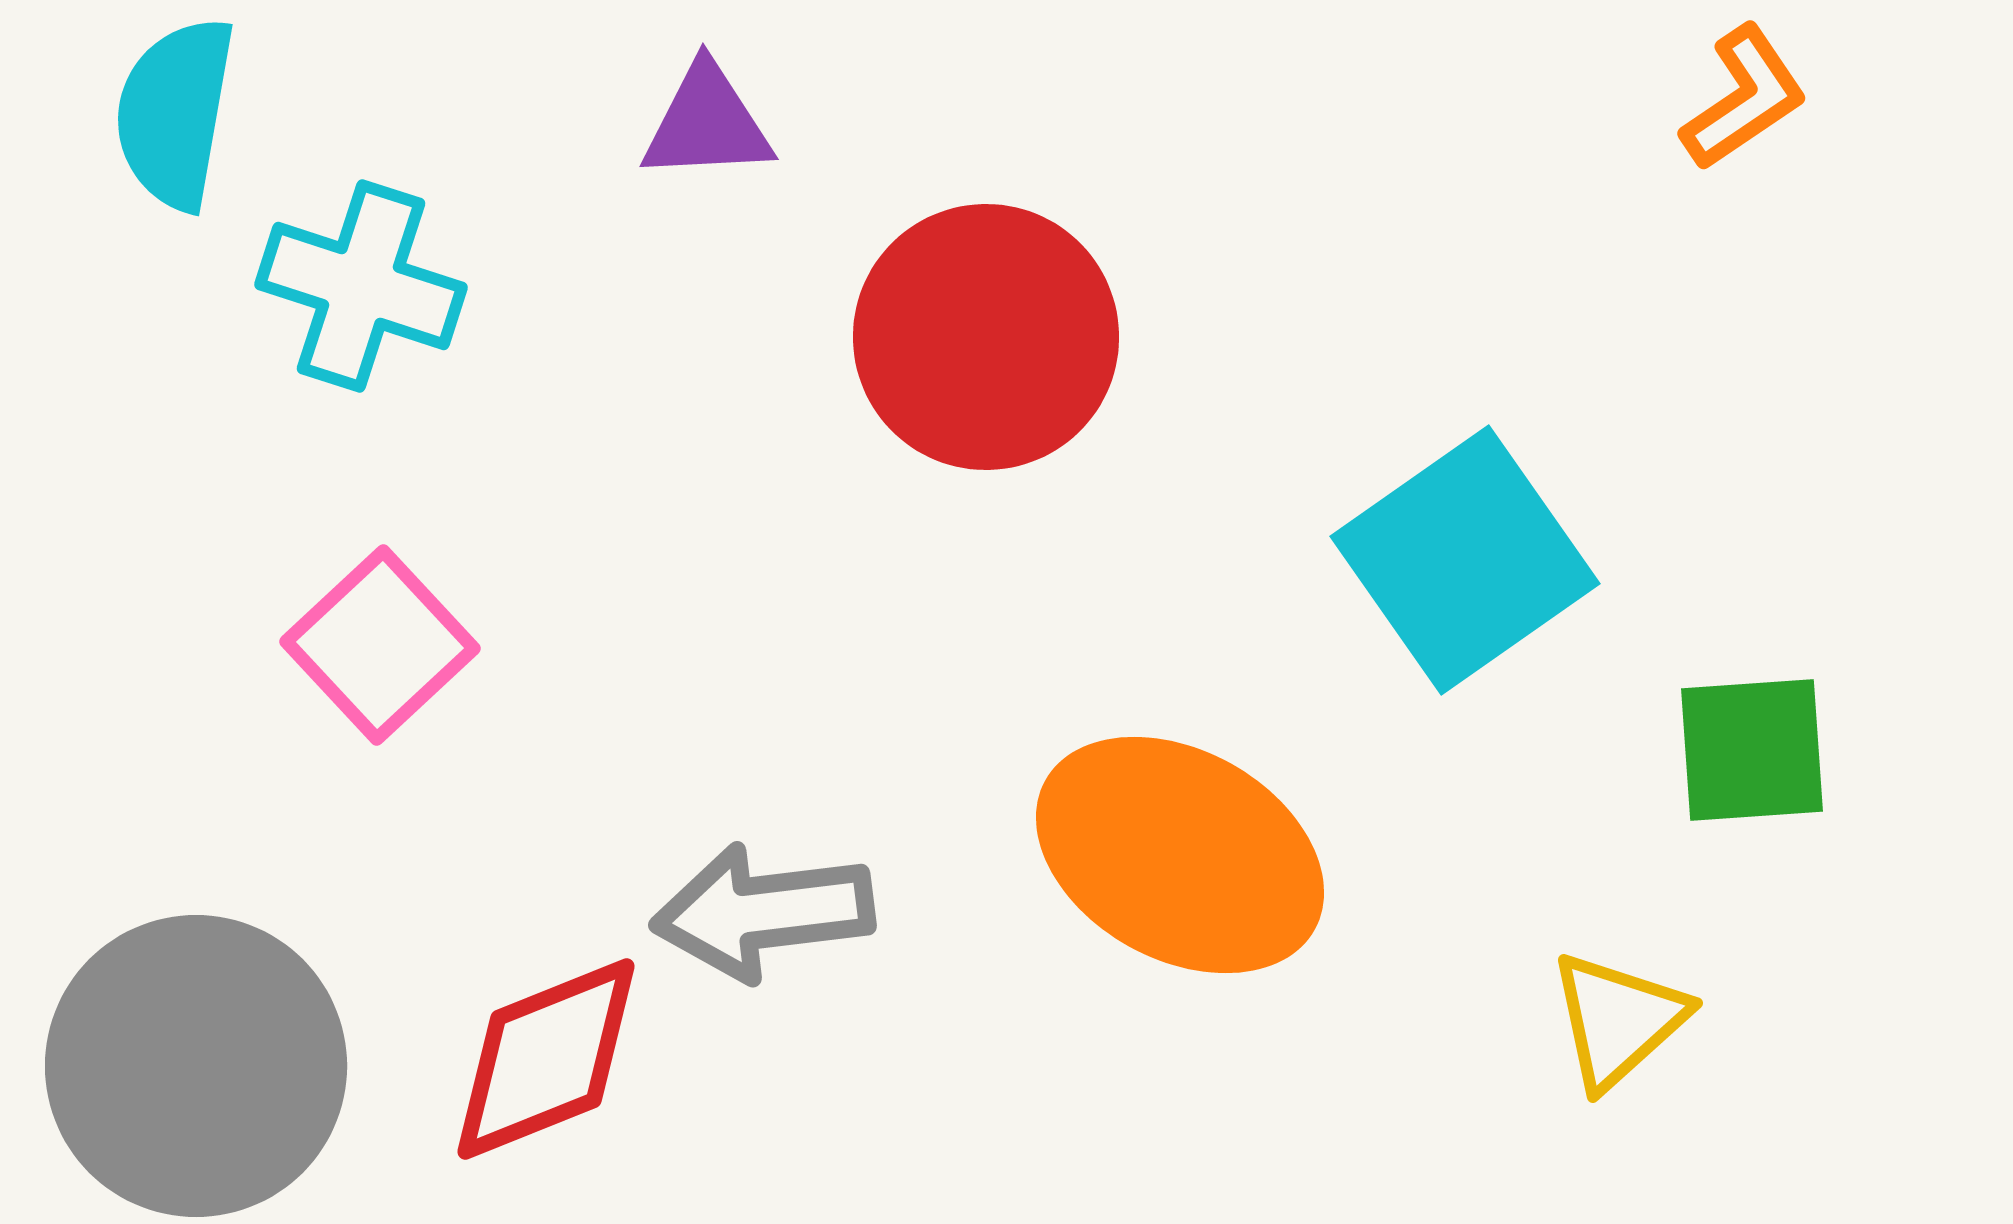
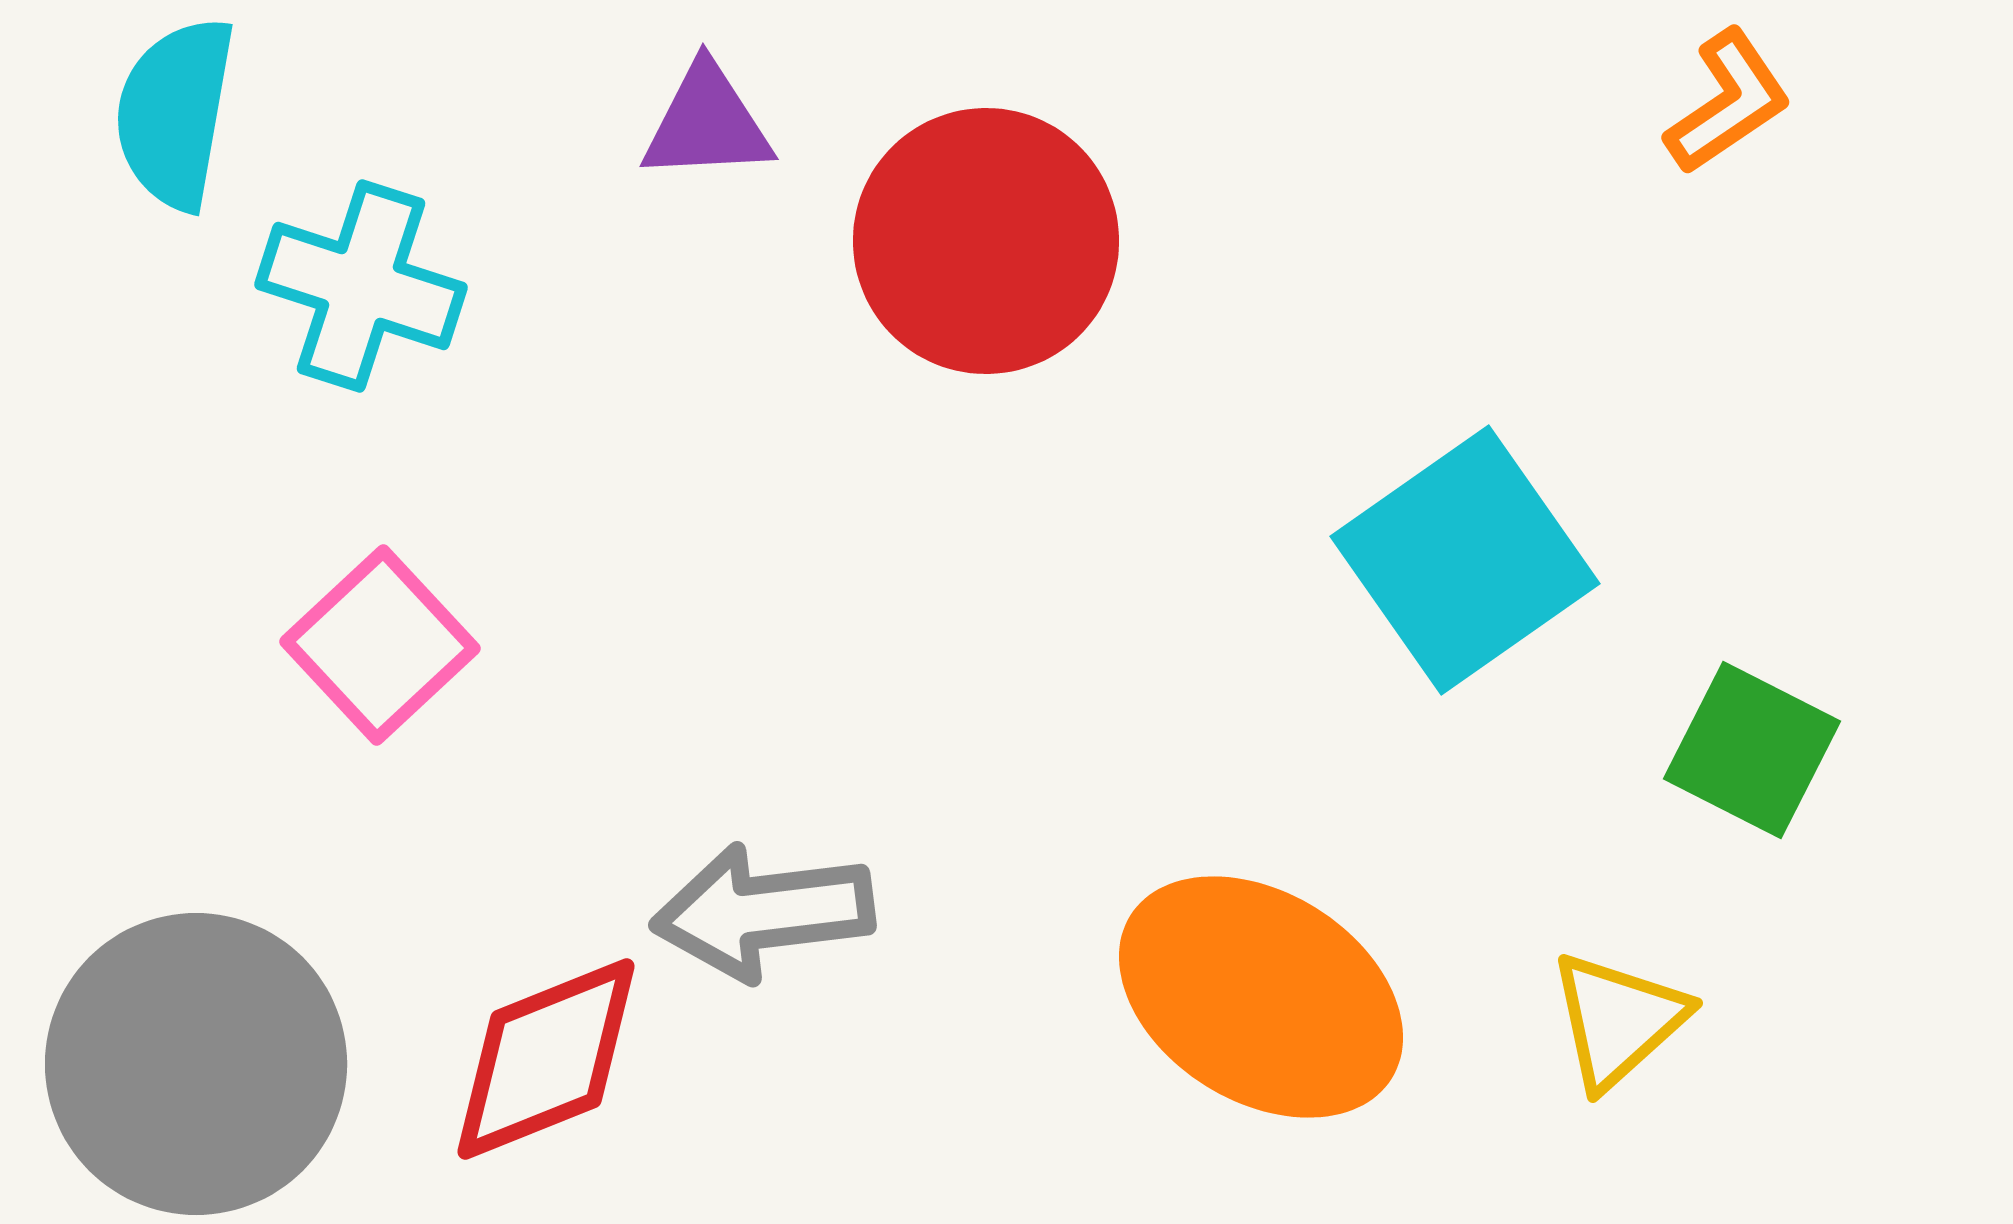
orange L-shape: moved 16 px left, 4 px down
red circle: moved 96 px up
green square: rotated 31 degrees clockwise
orange ellipse: moved 81 px right, 142 px down; rotated 3 degrees clockwise
gray circle: moved 2 px up
